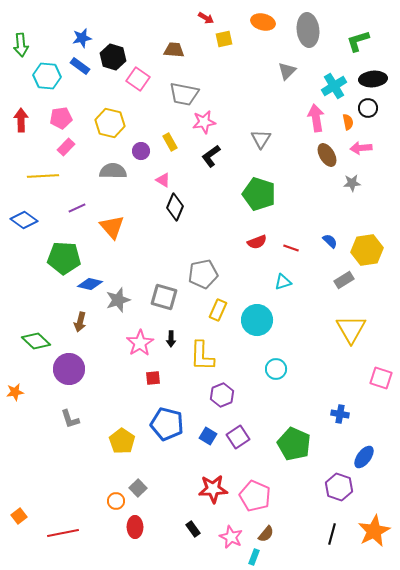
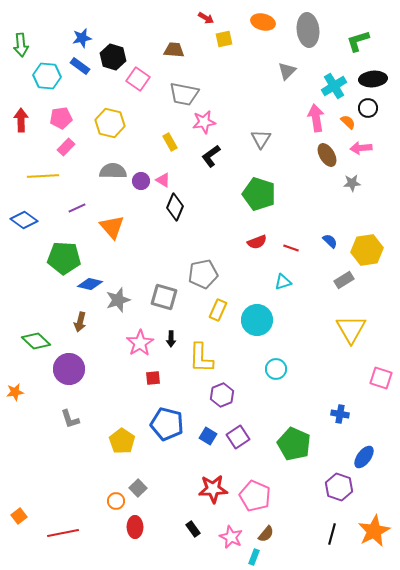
orange semicircle at (348, 122): rotated 35 degrees counterclockwise
purple circle at (141, 151): moved 30 px down
yellow L-shape at (202, 356): moved 1 px left, 2 px down
